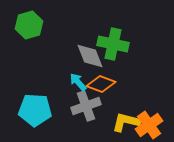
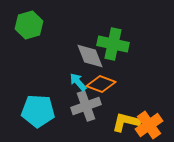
cyan pentagon: moved 3 px right, 1 px down
